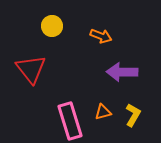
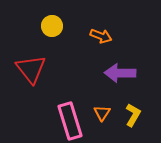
purple arrow: moved 2 px left, 1 px down
orange triangle: moved 1 px left, 1 px down; rotated 42 degrees counterclockwise
